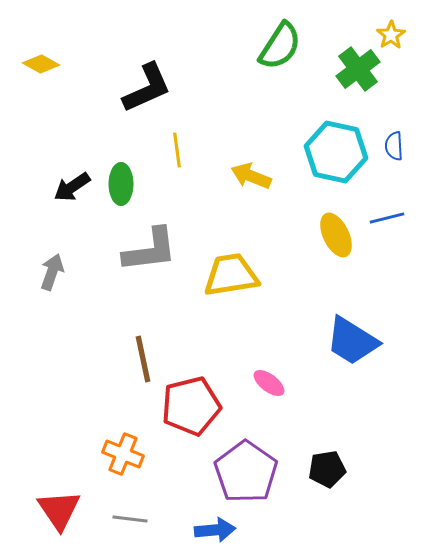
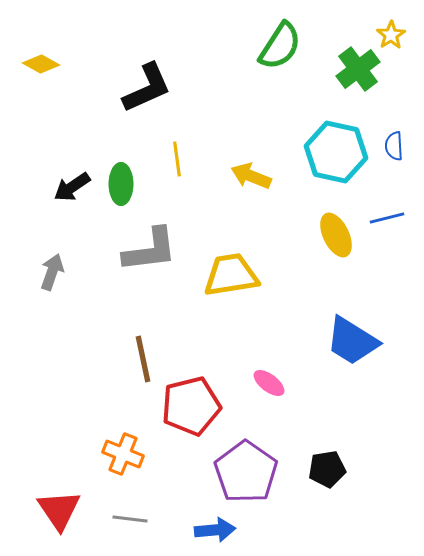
yellow line: moved 9 px down
